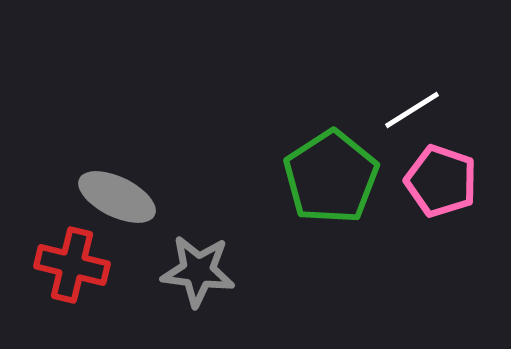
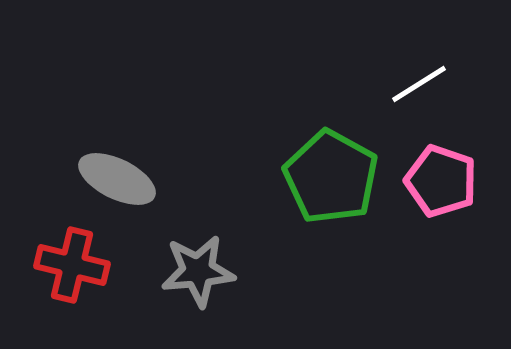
white line: moved 7 px right, 26 px up
green pentagon: rotated 10 degrees counterclockwise
gray ellipse: moved 18 px up
gray star: rotated 12 degrees counterclockwise
